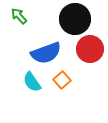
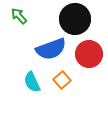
red circle: moved 1 px left, 5 px down
blue semicircle: moved 5 px right, 4 px up
cyan semicircle: rotated 10 degrees clockwise
